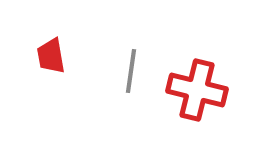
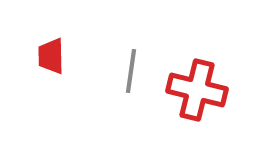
red trapezoid: rotated 9 degrees clockwise
